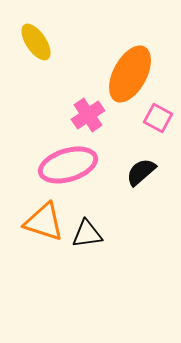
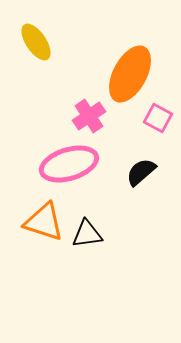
pink cross: moved 1 px right, 1 px down
pink ellipse: moved 1 px right, 1 px up
